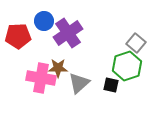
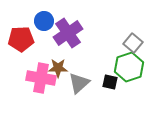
red pentagon: moved 3 px right, 3 px down
gray square: moved 3 px left
green hexagon: moved 2 px right, 1 px down
black square: moved 1 px left, 3 px up
